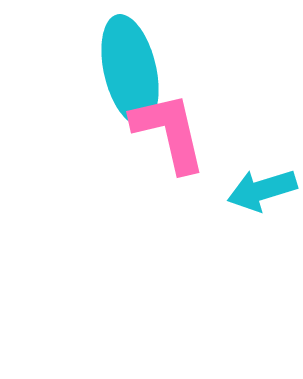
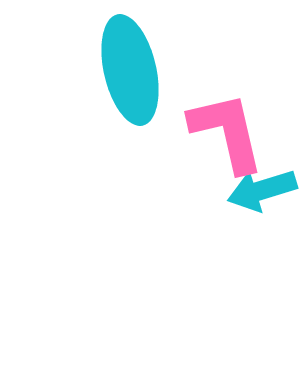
pink L-shape: moved 58 px right
